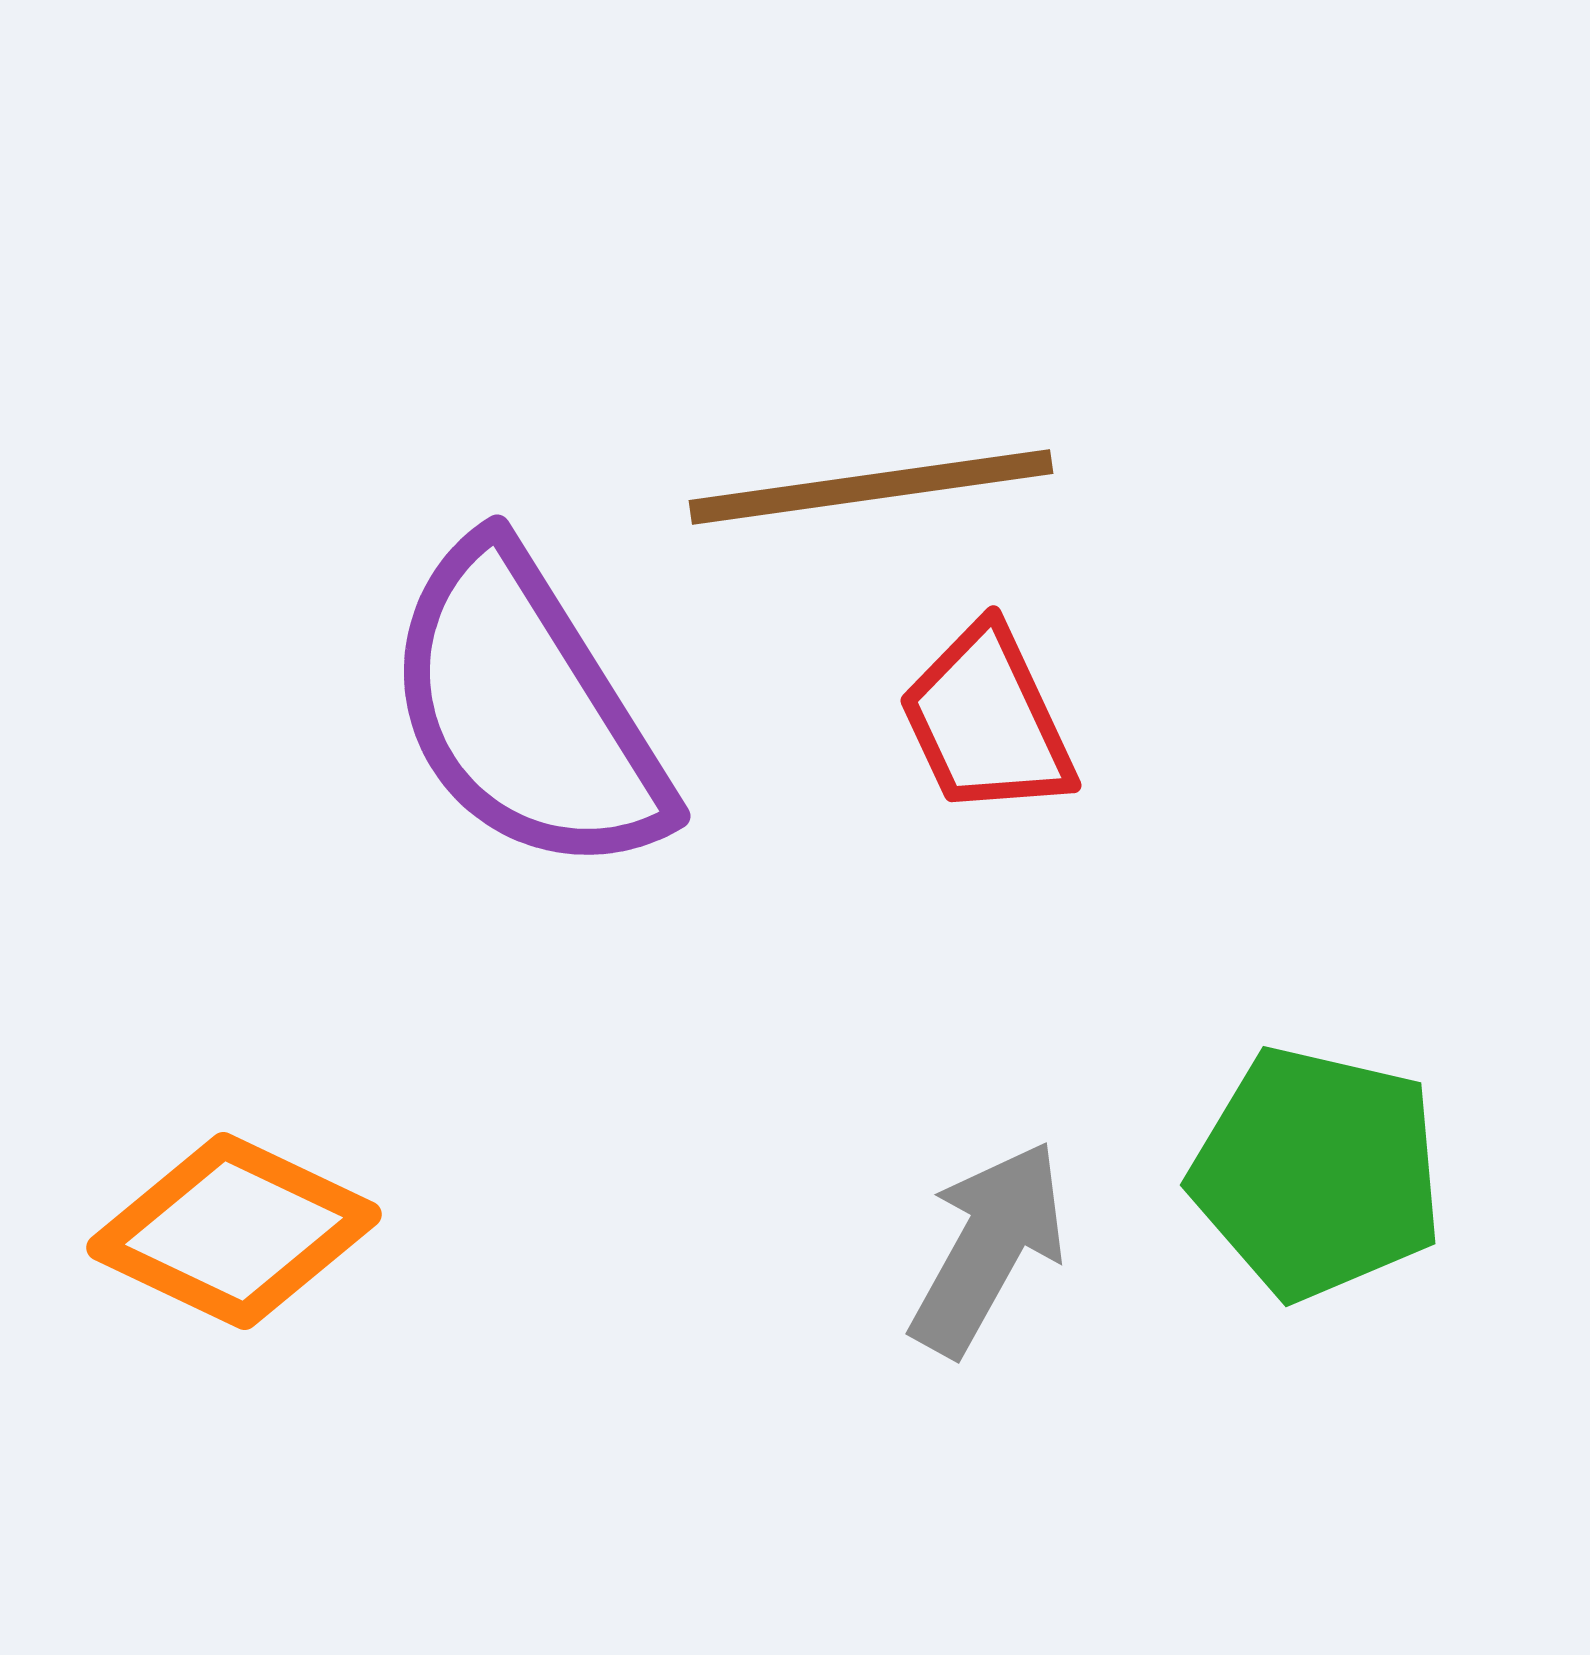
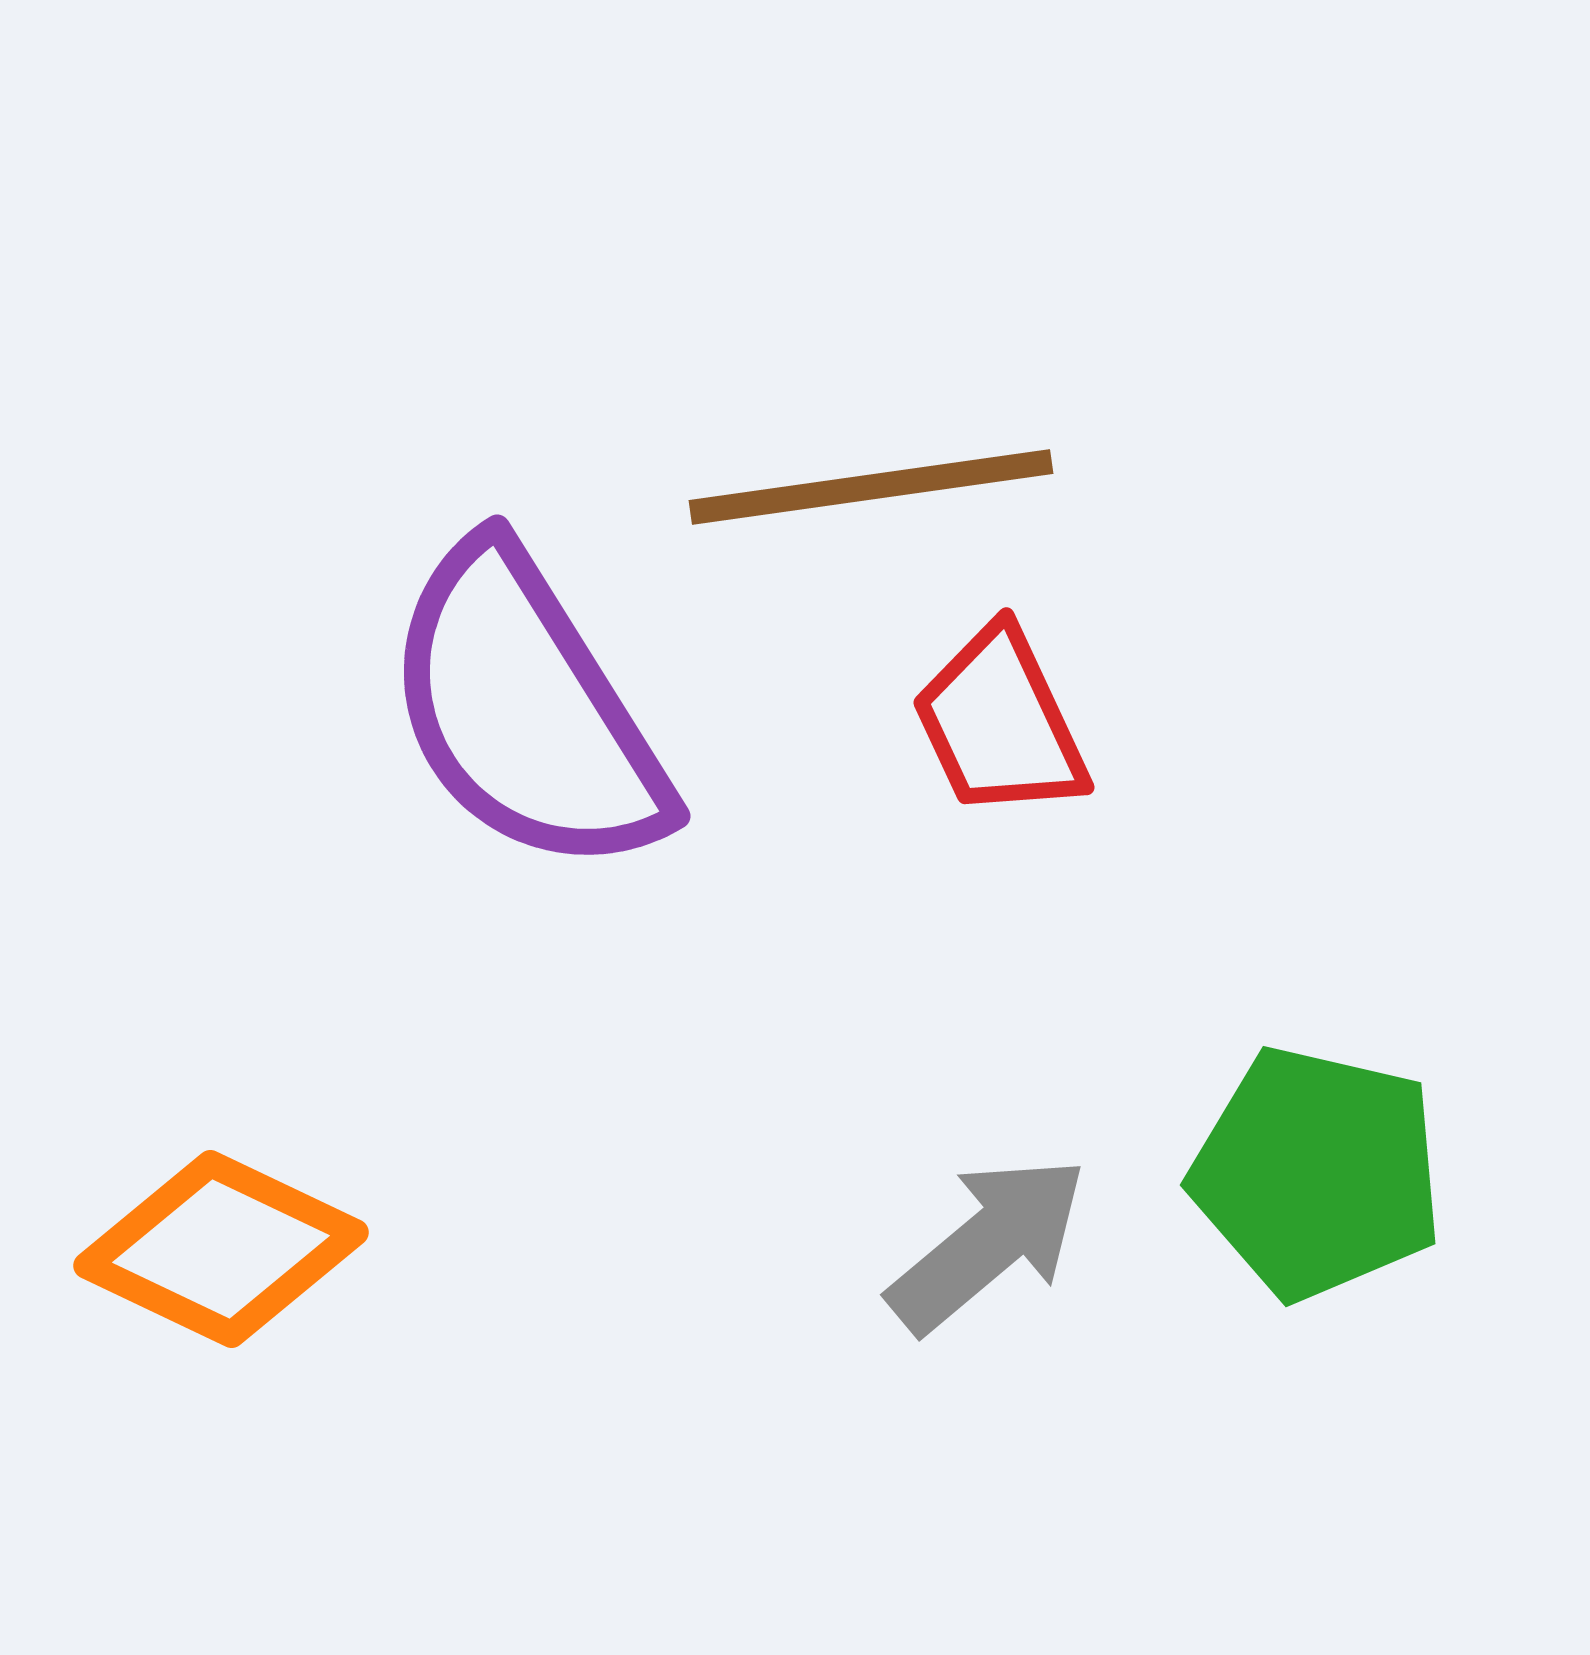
red trapezoid: moved 13 px right, 2 px down
orange diamond: moved 13 px left, 18 px down
gray arrow: moved 4 px up; rotated 21 degrees clockwise
